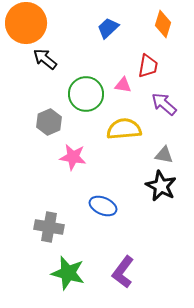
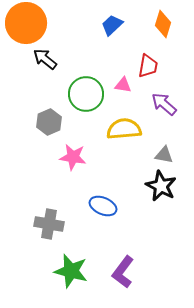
blue trapezoid: moved 4 px right, 3 px up
gray cross: moved 3 px up
green star: moved 3 px right, 2 px up
